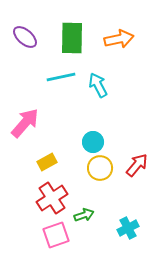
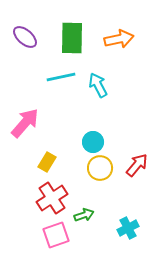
yellow rectangle: rotated 30 degrees counterclockwise
